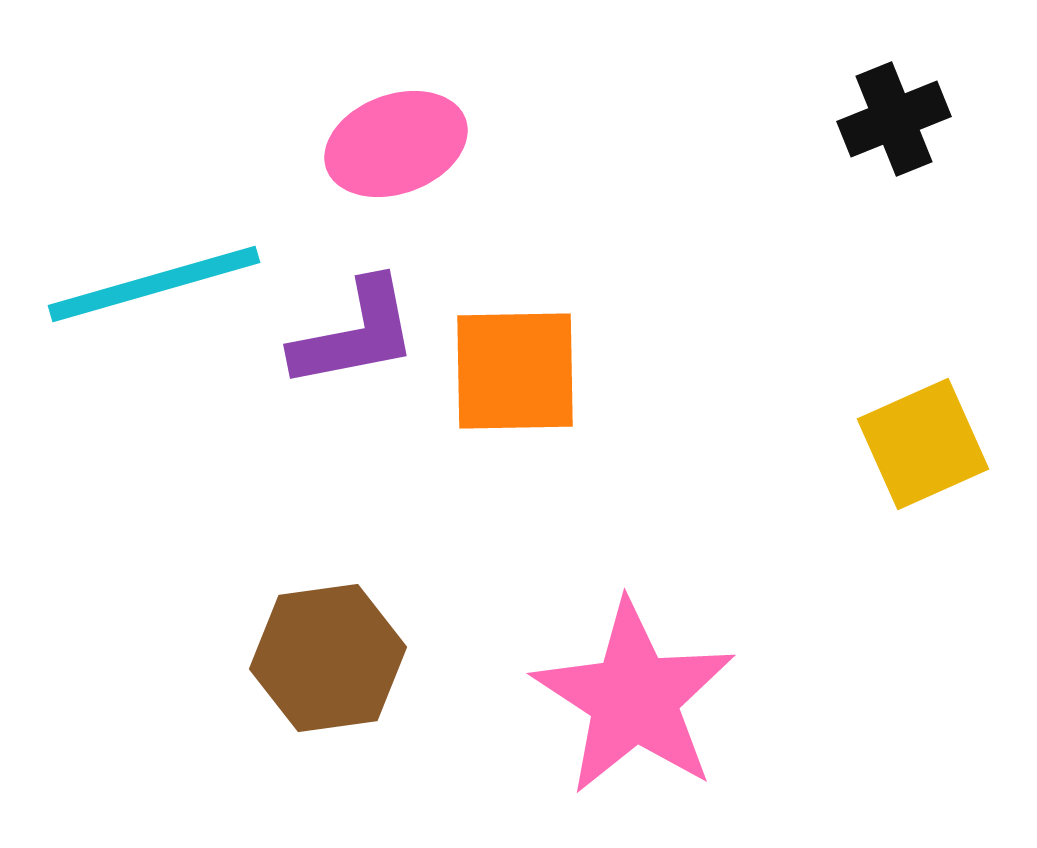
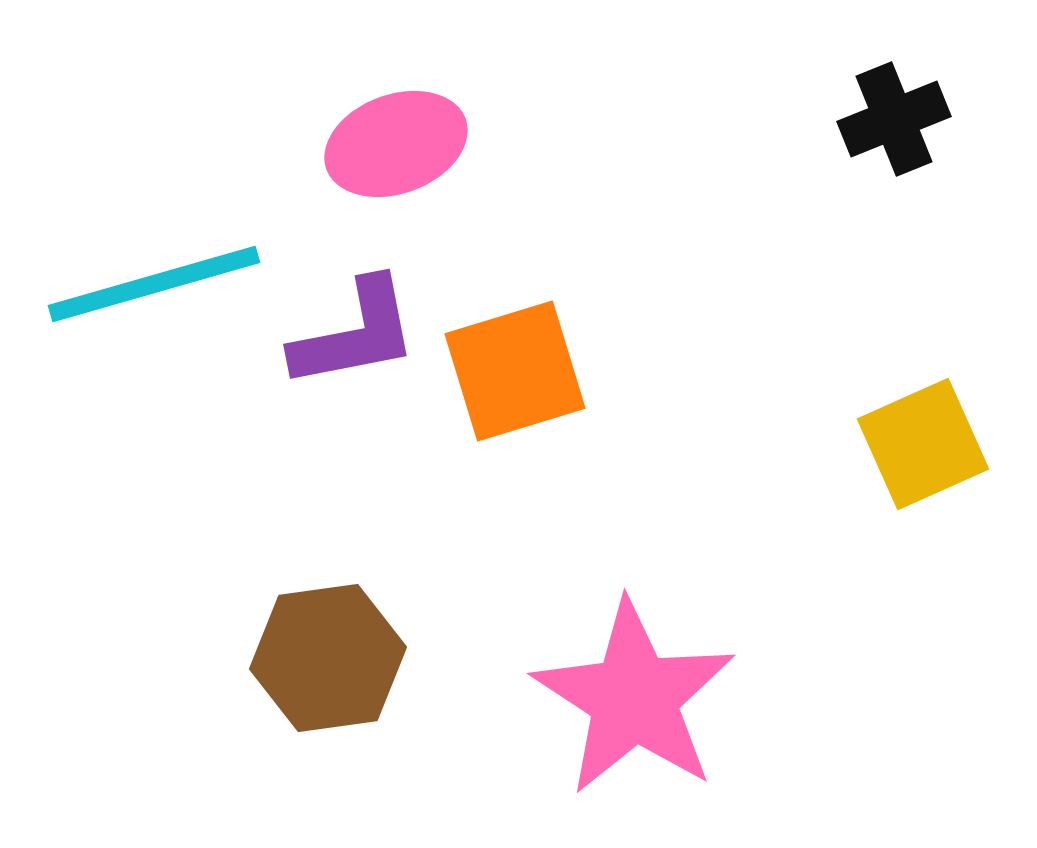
orange square: rotated 16 degrees counterclockwise
